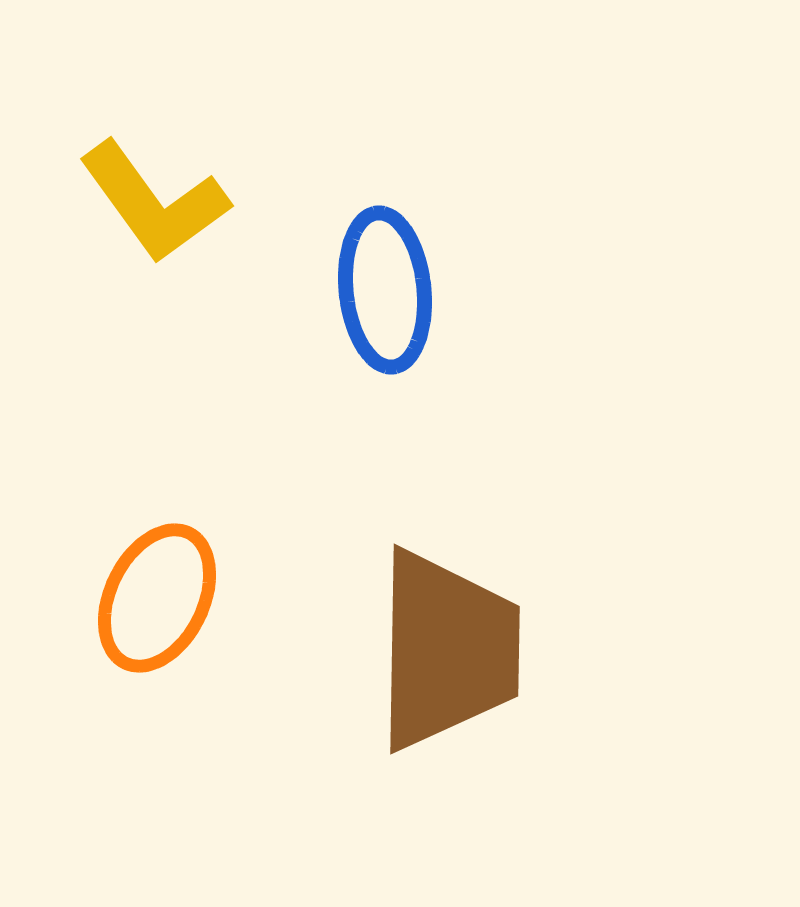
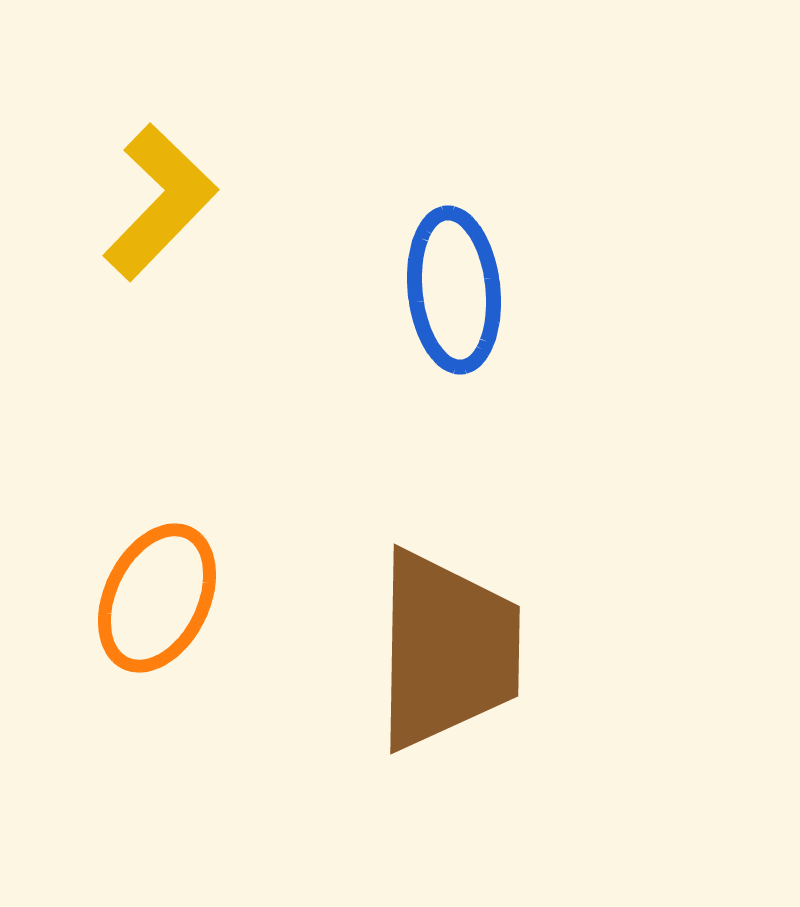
yellow L-shape: moved 6 px right; rotated 100 degrees counterclockwise
blue ellipse: moved 69 px right
